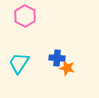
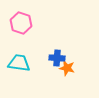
pink hexagon: moved 4 px left, 7 px down; rotated 10 degrees counterclockwise
cyan trapezoid: rotated 65 degrees clockwise
